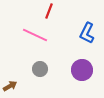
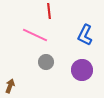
red line: rotated 28 degrees counterclockwise
blue L-shape: moved 2 px left, 2 px down
gray circle: moved 6 px right, 7 px up
brown arrow: rotated 40 degrees counterclockwise
